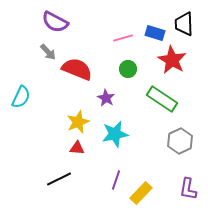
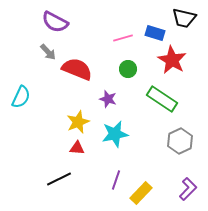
black trapezoid: moved 6 px up; rotated 75 degrees counterclockwise
purple star: moved 2 px right, 1 px down; rotated 12 degrees counterclockwise
purple L-shape: rotated 145 degrees counterclockwise
